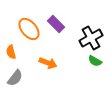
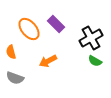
orange arrow: moved 2 px up; rotated 132 degrees clockwise
gray semicircle: rotated 72 degrees clockwise
